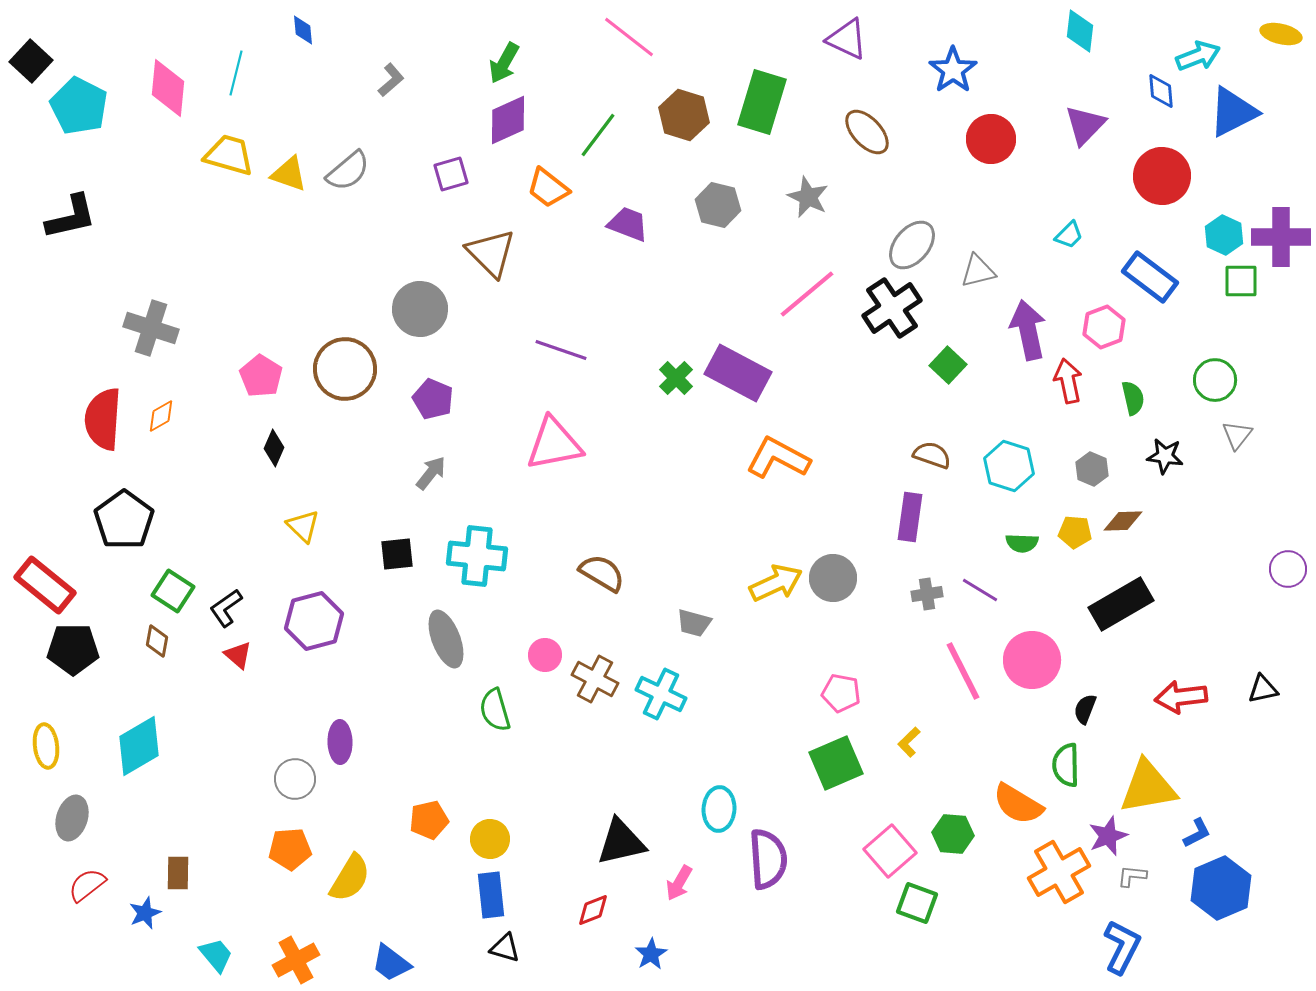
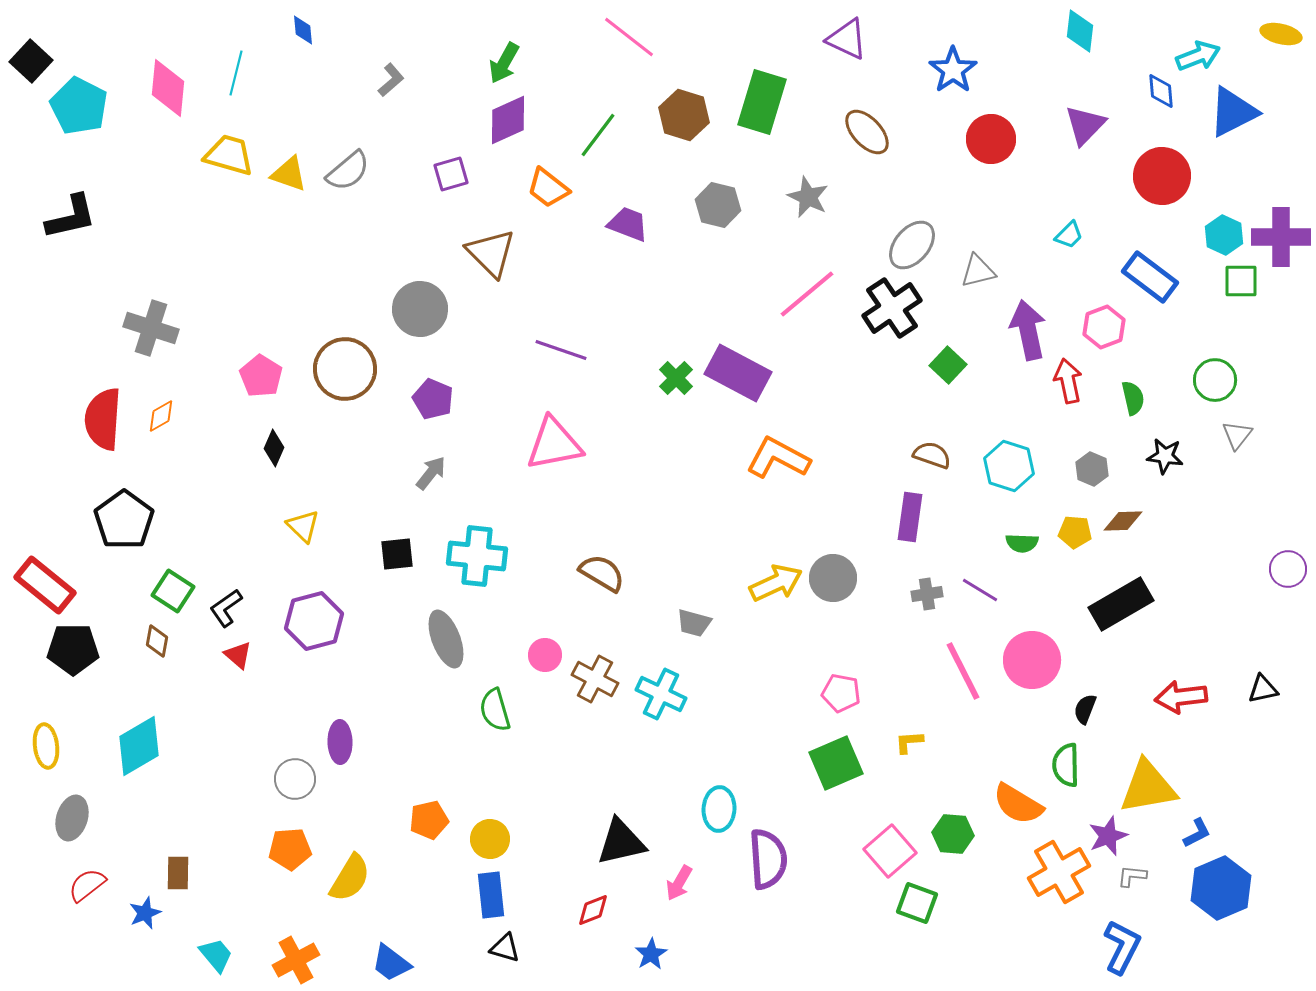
yellow L-shape at (909, 742): rotated 40 degrees clockwise
